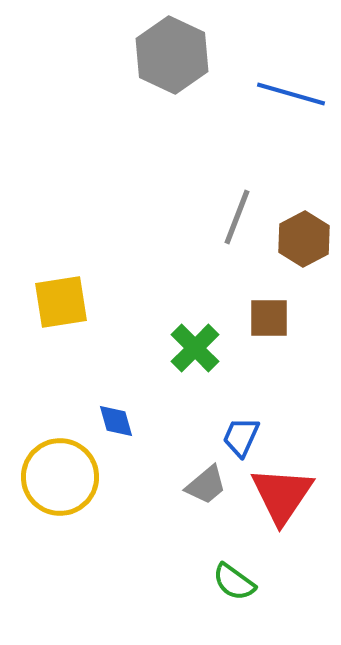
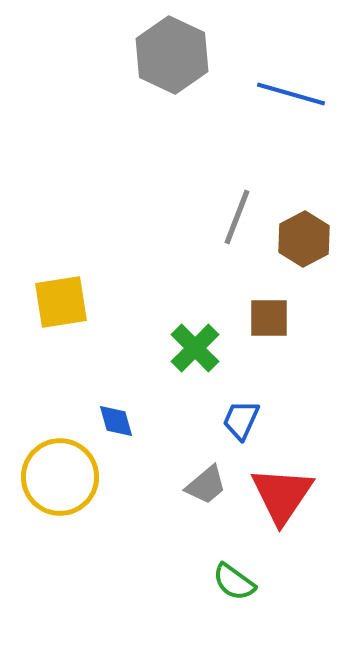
blue trapezoid: moved 17 px up
